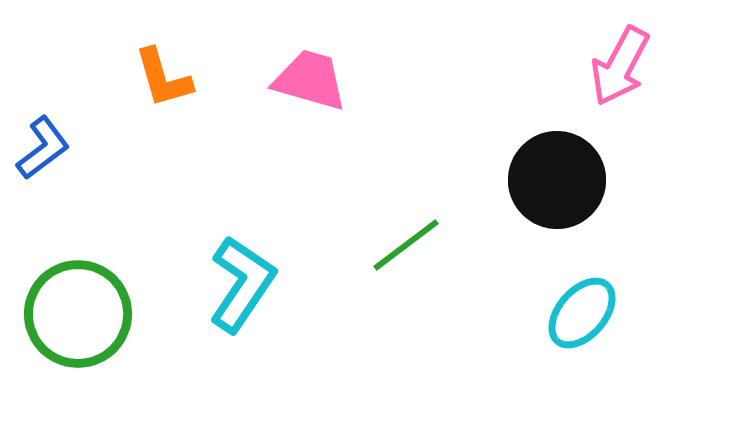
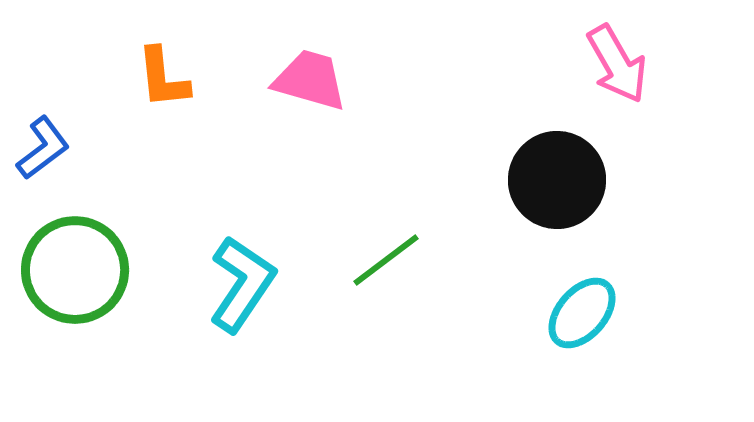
pink arrow: moved 3 px left, 2 px up; rotated 58 degrees counterclockwise
orange L-shape: rotated 10 degrees clockwise
green line: moved 20 px left, 15 px down
green circle: moved 3 px left, 44 px up
